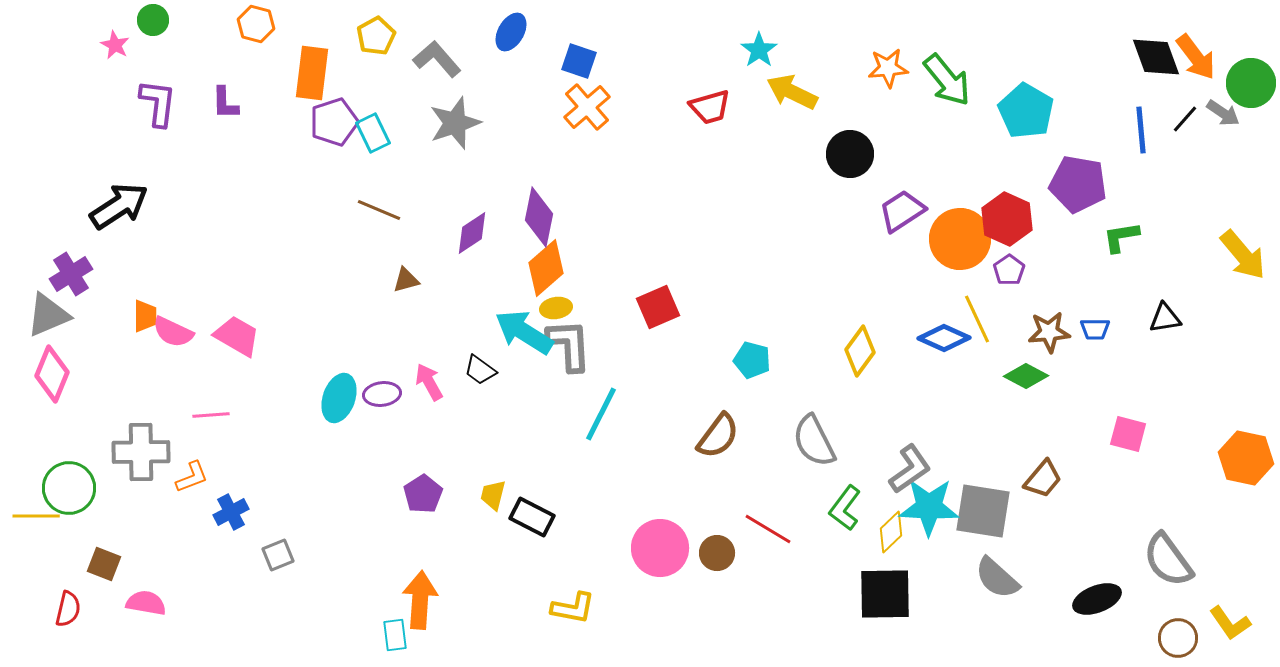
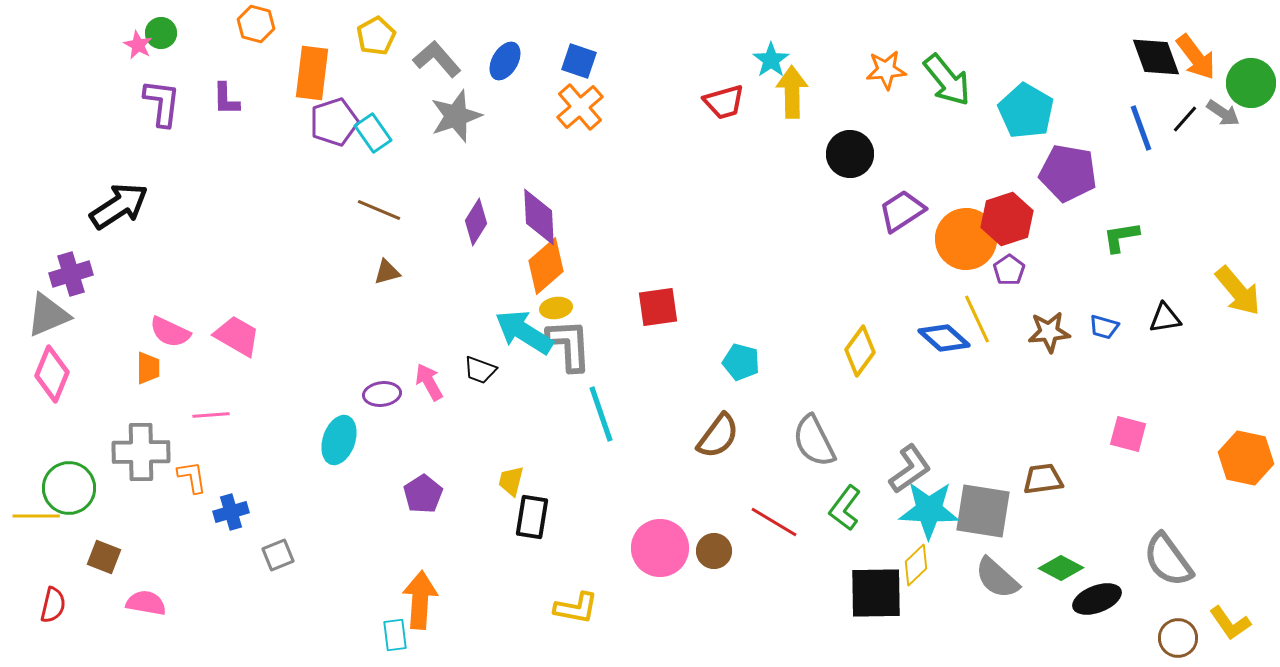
green circle at (153, 20): moved 8 px right, 13 px down
blue ellipse at (511, 32): moved 6 px left, 29 px down
pink star at (115, 45): moved 23 px right
cyan star at (759, 50): moved 12 px right, 10 px down
orange star at (888, 68): moved 2 px left, 2 px down
yellow arrow at (792, 92): rotated 63 degrees clockwise
purple L-shape at (158, 103): moved 4 px right
purple L-shape at (225, 103): moved 1 px right, 4 px up
orange cross at (587, 107): moved 7 px left
red trapezoid at (710, 107): moved 14 px right, 5 px up
gray star at (455, 123): moved 1 px right, 7 px up
blue line at (1141, 130): moved 2 px up; rotated 15 degrees counterclockwise
cyan rectangle at (373, 133): rotated 9 degrees counterclockwise
purple pentagon at (1078, 184): moved 10 px left, 11 px up
purple diamond at (539, 217): rotated 14 degrees counterclockwise
red hexagon at (1007, 219): rotated 18 degrees clockwise
purple diamond at (472, 233): moved 4 px right, 11 px up; rotated 24 degrees counterclockwise
orange circle at (960, 239): moved 6 px right
yellow arrow at (1243, 255): moved 5 px left, 36 px down
orange diamond at (546, 268): moved 2 px up
purple cross at (71, 274): rotated 15 degrees clockwise
brown triangle at (406, 280): moved 19 px left, 8 px up
red square at (658, 307): rotated 15 degrees clockwise
orange trapezoid at (145, 316): moved 3 px right, 52 px down
blue trapezoid at (1095, 329): moved 9 px right, 2 px up; rotated 16 degrees clockwise
pink semicircle at (173, 332): moved 3 px left
blue diamond at (944, 338): rotated 18 degrees clockwise
cyan pentagon at (752, 360): moved 11 px left, 2 px down
black trapezoid at (480, 370): rotated 16 degrees counterclockwise
green diamond at (1026, 376): moved 35 px right, 192 px down
cyan ellipse at (339, 398): moved 42 px down
cyan line at (601, 414): rotated 46 degrees counterclockwise
orange L-shape at (192, 477): rotated 78 degrees counterclockwise
brown trapezoid at (1043, 479): rotated 138 degrees counterclockwise
yellow trapezoid at (493, 495): moved 18 px right, 14 px up
cyan star at (929, 507): moved 3 px down
blue cross at (231, 512): rotated 12 degrees clockwise
black rectangle at (532, 517): rotated 72 degrees clockwise
red line at (768, 529): moved 6 px right, 7 px up
yellow diamond at (891, 532): moved 25 px right, 33 px down
brown circle at (717, 553): moved 3 px left, 2 px up
brown square at (104, 564): moved 7 px up
black square at (885, 594): moved 9 px left, 1 px up
yellow L-shape at (573, 608): moved 3 px right
red semicircle at (68, 609): moved 15 px left, 4 px up
